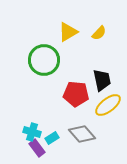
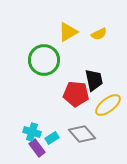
yellow semicircle: moved 1 px down; rotated 21 degrees clockwise
black trapezoid: moved 8 px left
